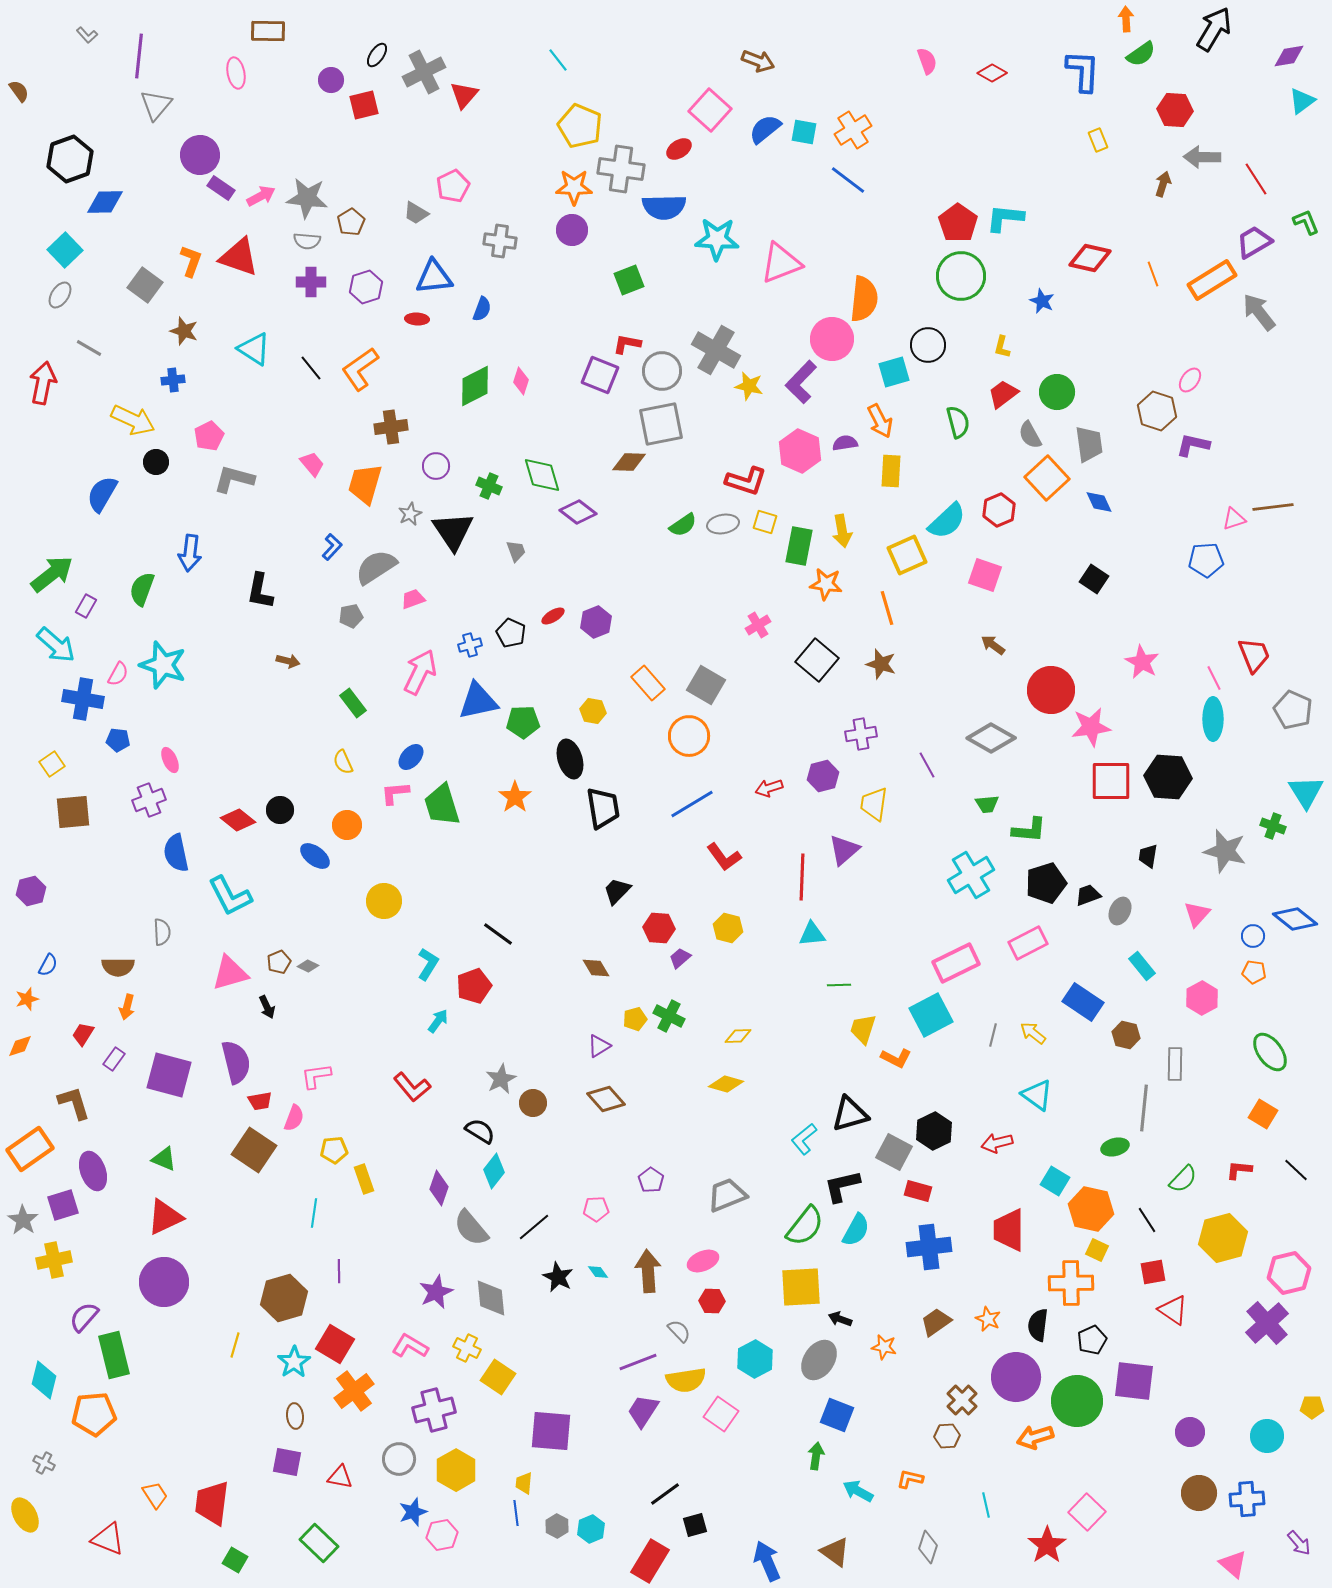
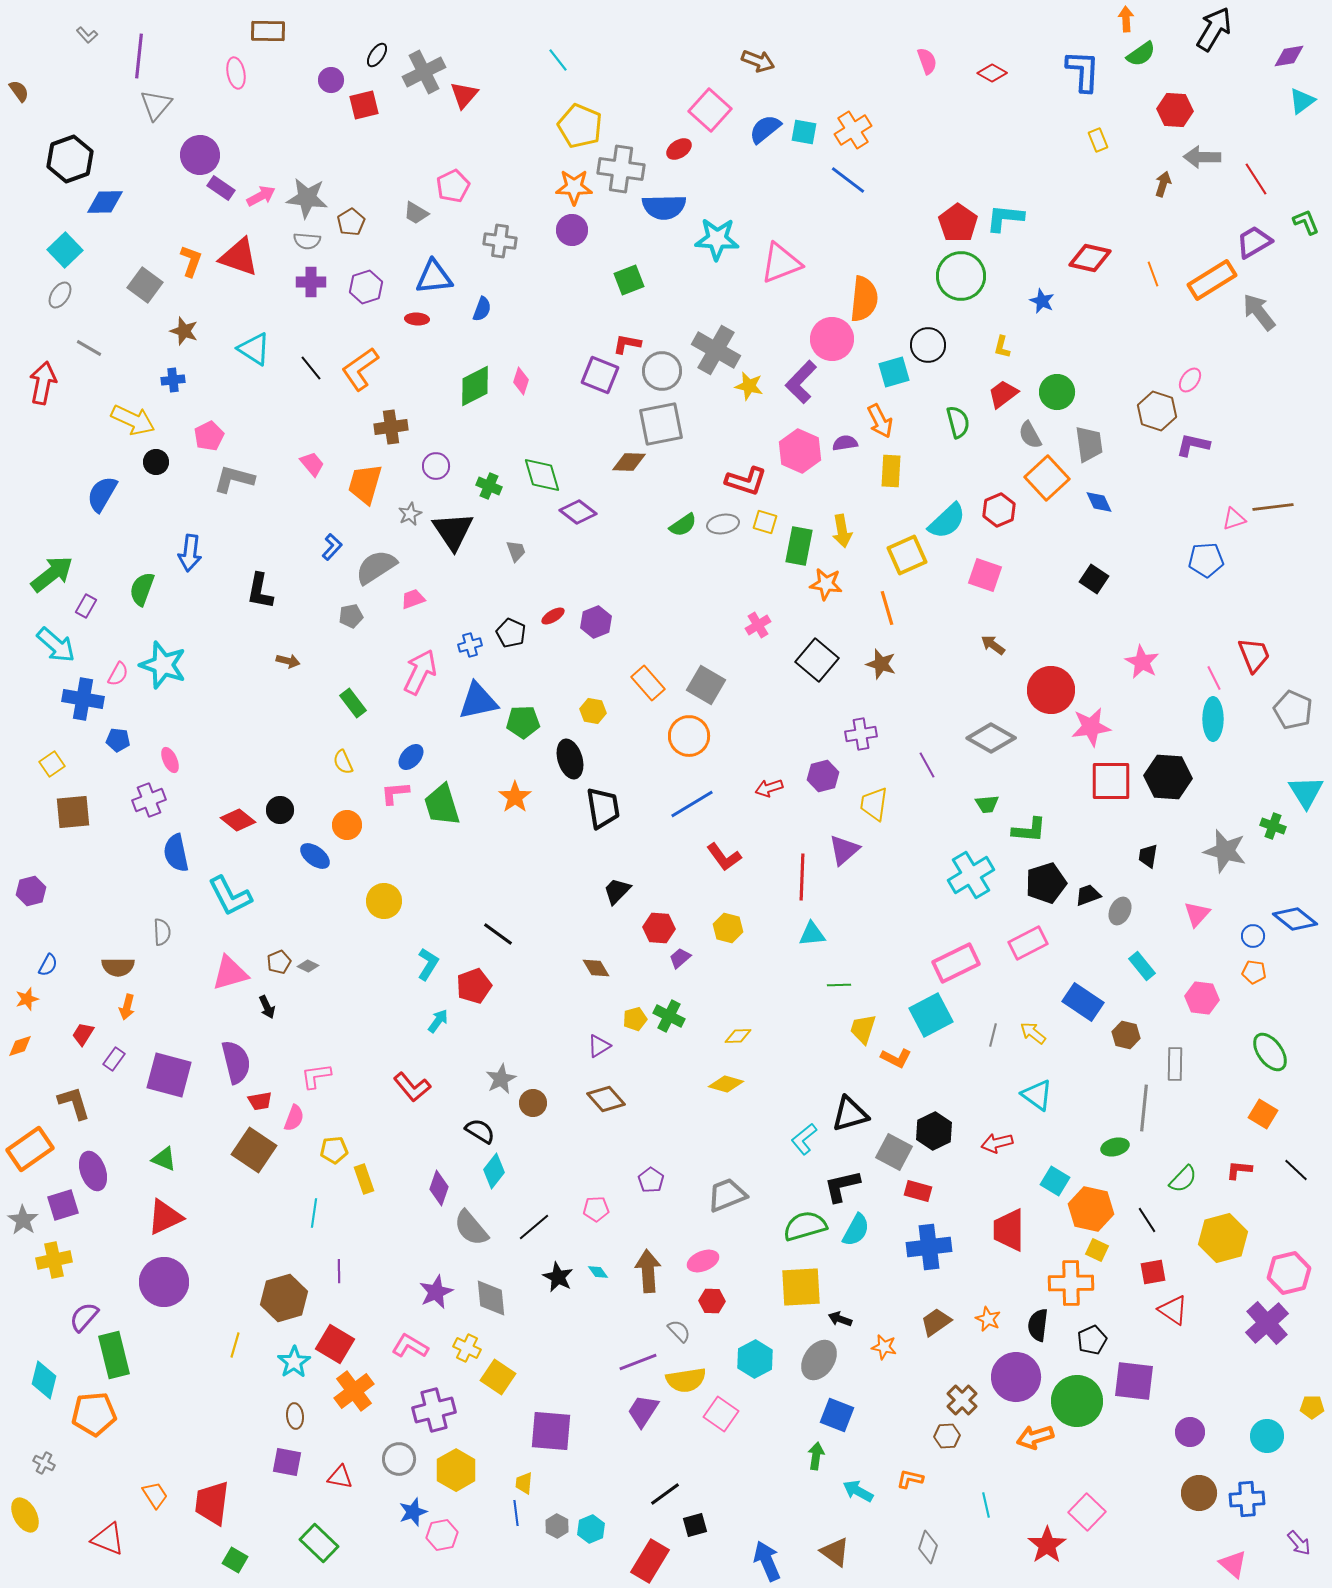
pink hexagon at (1202, 998): rotated 24 degrees counterclockwise
green semicircle at (805, 1226): rotated 144 degrees counterclockwise
